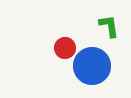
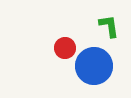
blue circle: moved 2 px right
